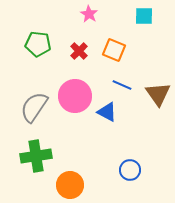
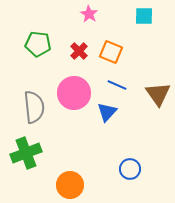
orange square: moved 3 px left, 2 px down
blue line: moved 5 px left
pink circle: moved 1 px left, 3 px up
gray semicircle: rotated 140 degrees clockwise
blue triangle: rotated 45 degrees clockwise
green cross: moved 10 px left, 3 px up; rotated 12 degrees counterclockwise
blue circle: moved 1 px up
